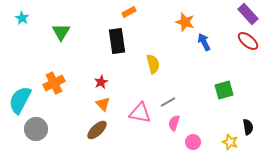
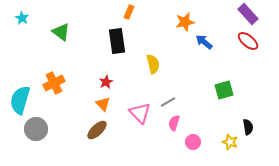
orange rectangle: rotated 40 degrees counterclockwise
orange star: rotated 30 degrees counterclockwise
green triangle: rotated 24 degrees counterclockwise
blue arrow: rotated 24 degrees counterclockwise
red star: moved 5 px right
cyan semicircle: rotated 12 degrees counterclockwise
pink triangle: rotated 35 degrees clockwise
